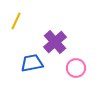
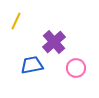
purple cross: moved 1 px left
blue trapezoid: moved 2 px down
